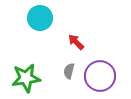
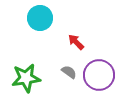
gray semicircle: moved 1 px down; rotated 112 degrees clockwise
purple circle: moved 1 px left, 1 px up
